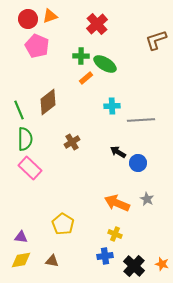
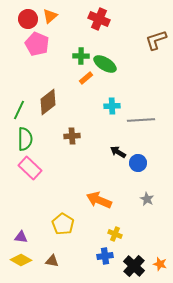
orange triangle: rotated 21 degrees counterclockwise
red cross: moved 2 px right, 5 px up; rotated 25 degrees counterclockwise
pink pentagon: moved 2 px up
green line: rotated 48 degrees clockwise
brown cross: moved 6 px up; rotated 28 degrees clockwise
orange arrow: moved 18 px left, 3 px up
yellow diamond: rotated 40 degrees clockwise
orange star: moved 2 px left
